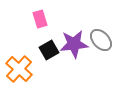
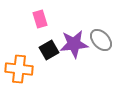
orange cross: rotated 36 degrees counterclockwise
